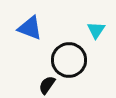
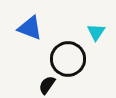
cyan triangle: moved 2 px down
black circle: moved 1 px left, 1 px up
